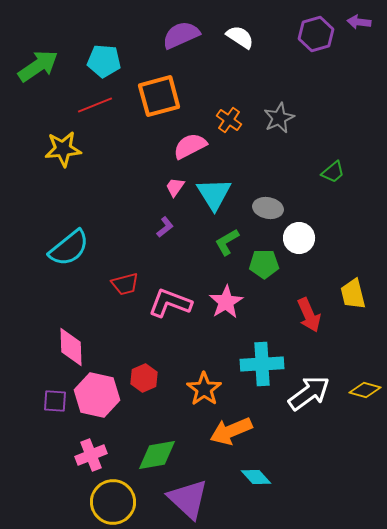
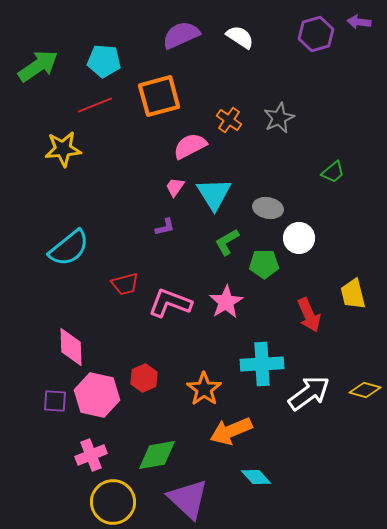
purple L-shape: rotated 25 degrees clockwise
